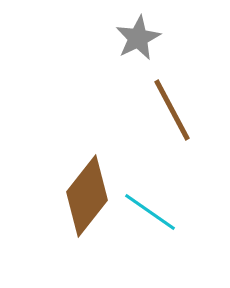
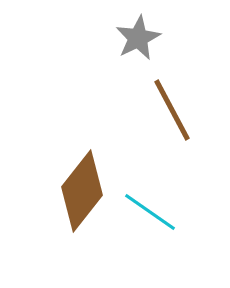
brown diamond: moved 5 px left, 5 px up
